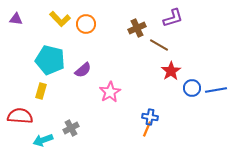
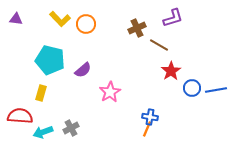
yellow rectangle: moved 2 px down
cyan arrow: moved 8 px up
